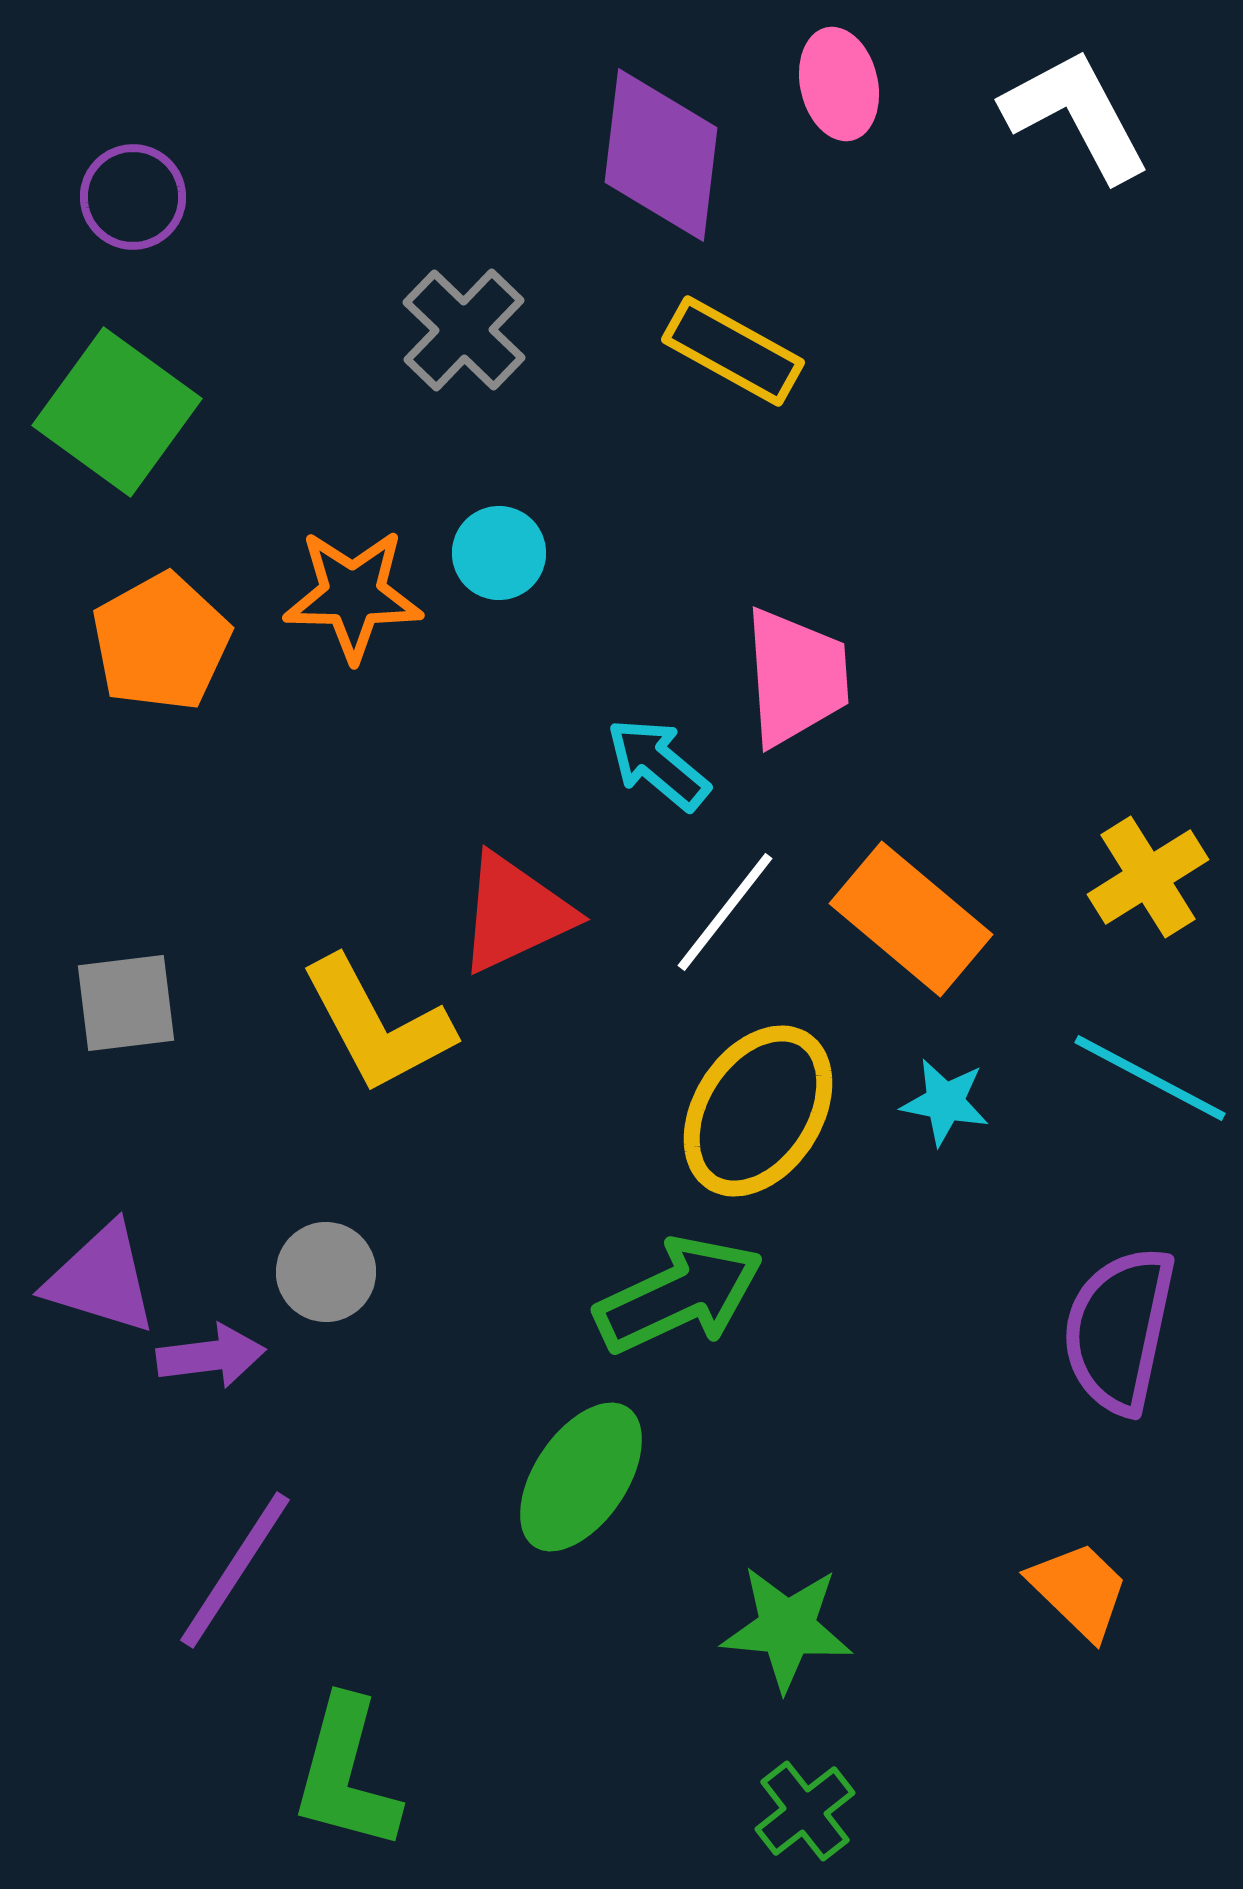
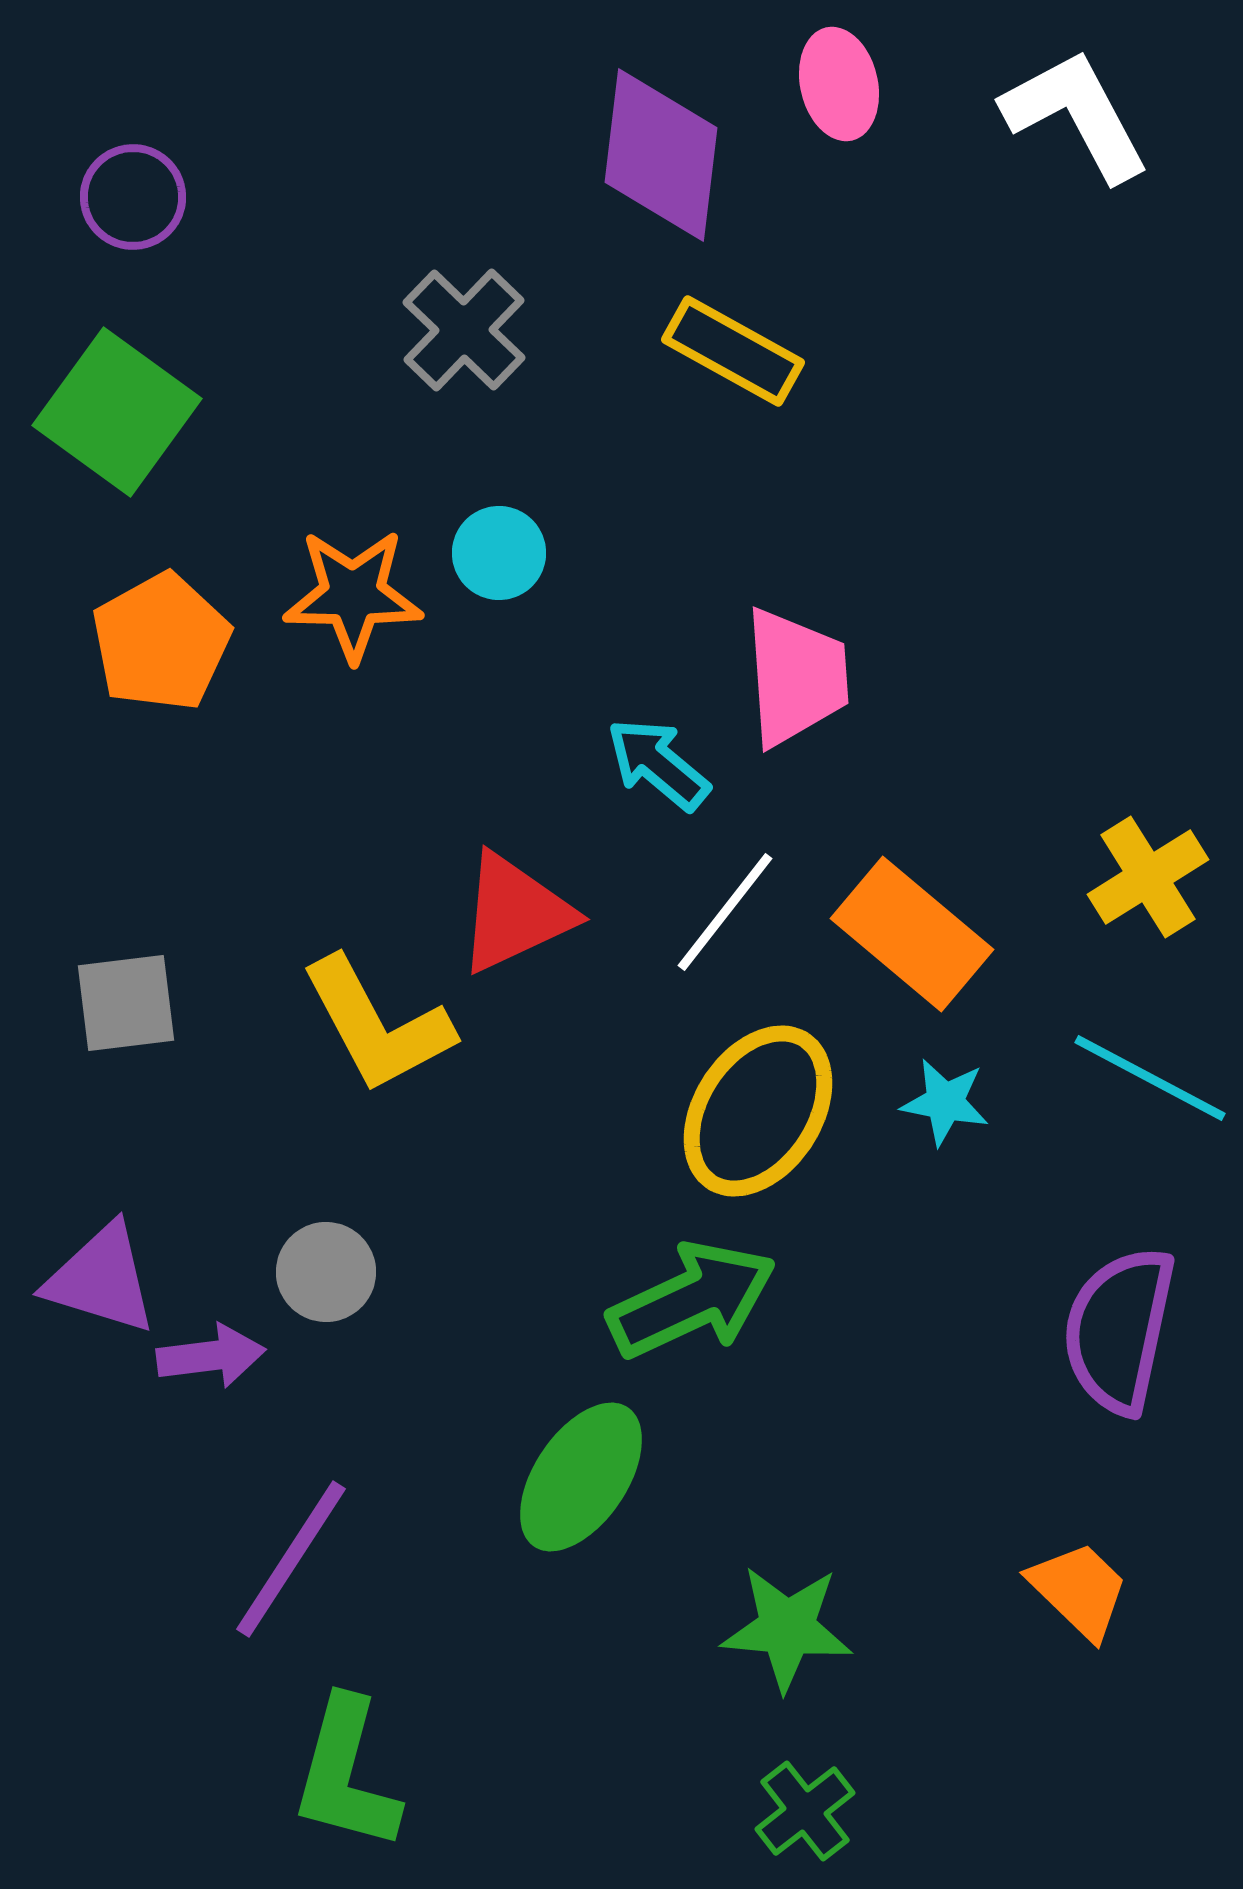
orange rectangle: moved 1 px right, 15 px down
green arrow: moved 13 px right, 5 px down
purple line: moved 56 px right, 11 px up
